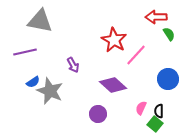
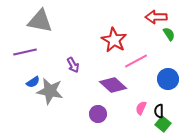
pink line: moved 6 px down; rotated 20 degrees clockwise
gray star: rotated 12 degrees counterclockwise
green square: moved 8 px right
